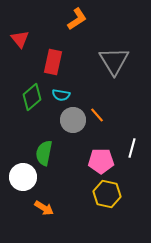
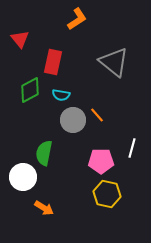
gray triangle: moved 1 px down; rotated 20 degrees counterclockwise
green diamond: moved 2 px left, 7 px up; rotated 12 degrees clockwise
